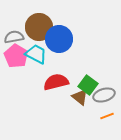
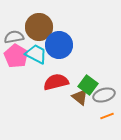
blue circle: moved 6 px down
